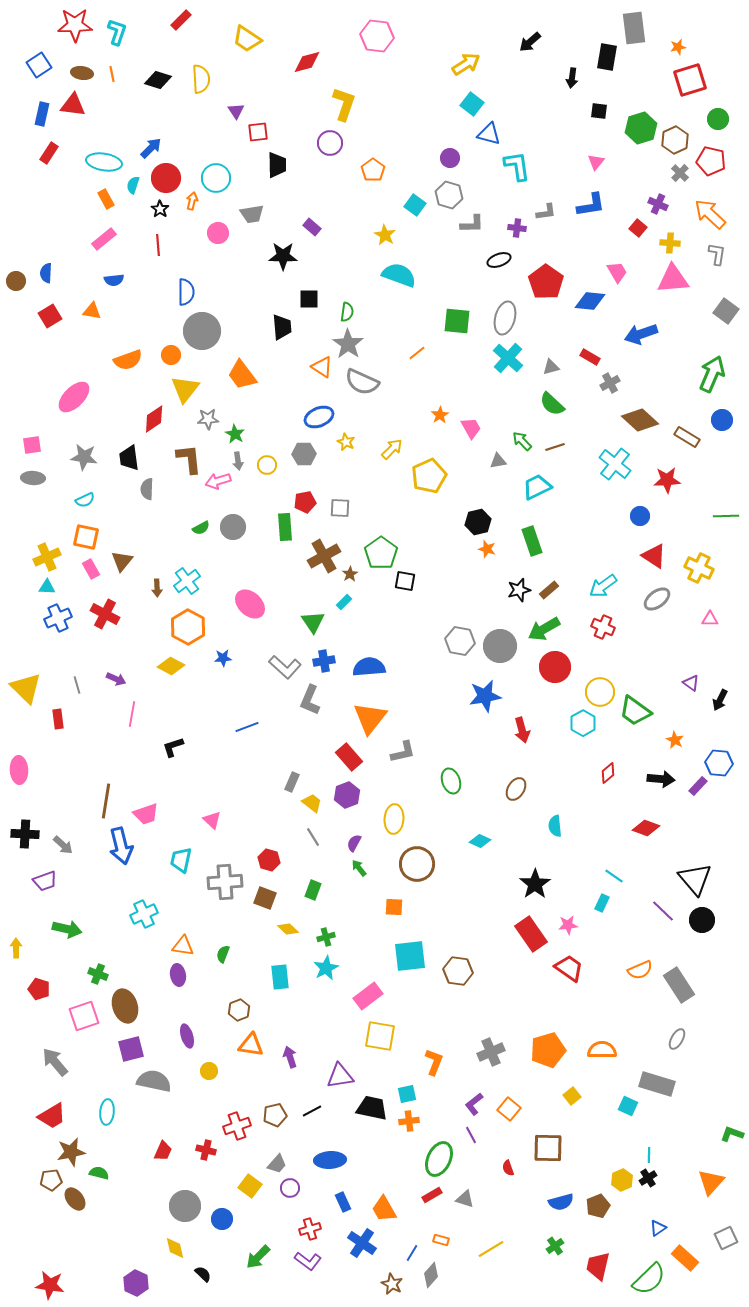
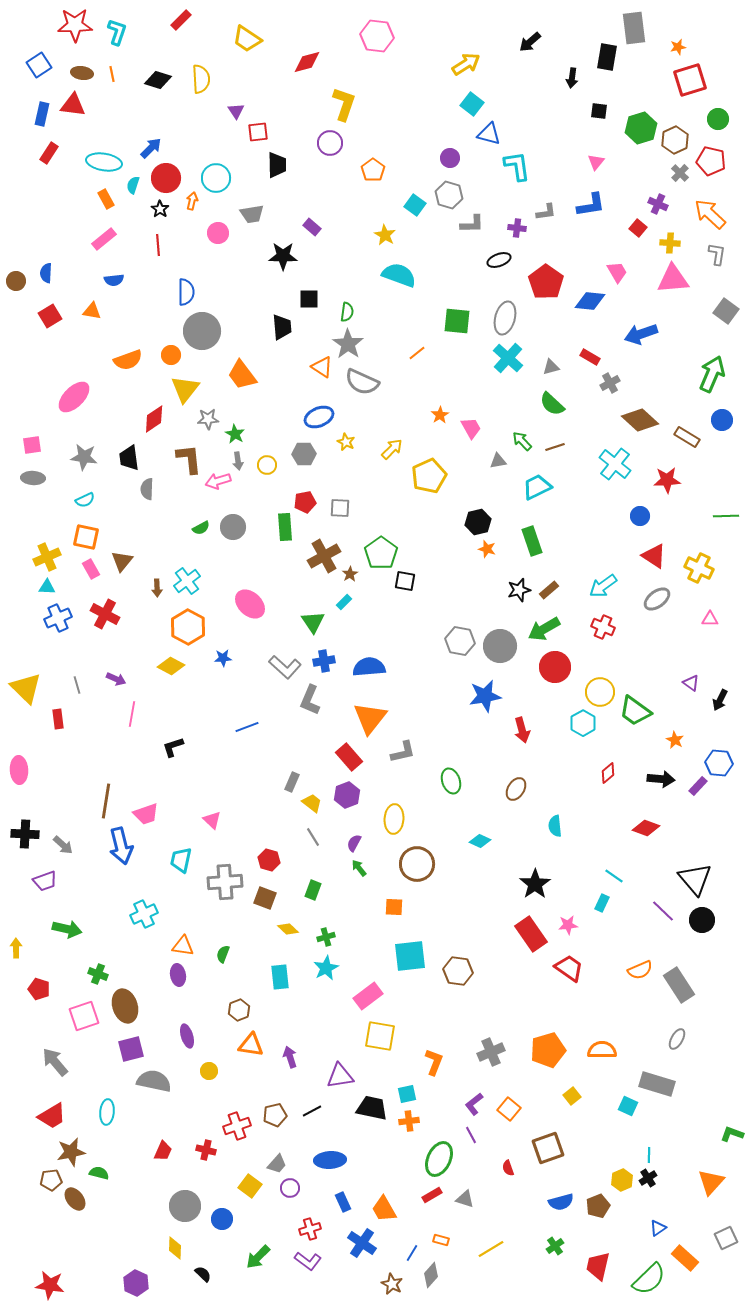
brown square at (548, 1148): rotated 20 degrees counterclockwise
yellow diamond at (175, 1248): rotated 15 degrees clockwise
